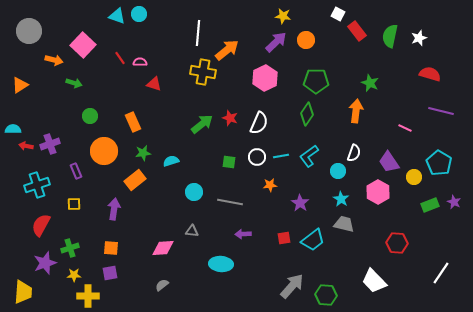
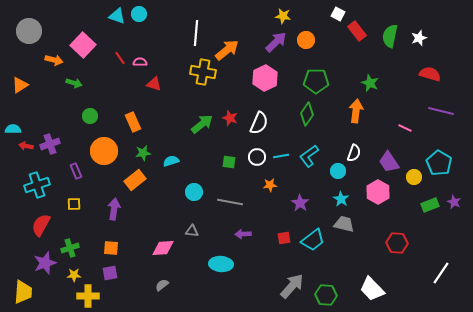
white line at (198, 33): moved 2 px left
white trapezoid at (374, 281): moved 2 px left, 8 px down
